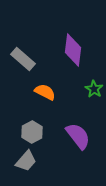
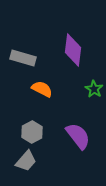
gray rectangle: moved 1 px up; rotated 25 degrees counterclockwise
orange semicircle: moved 3 px left, 3 px up
